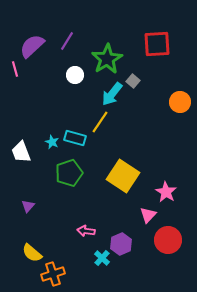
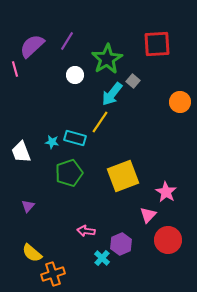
cyan star: rotated 16 degrees counterclockwise
yellow square: rotated 36 degrees clockwise
